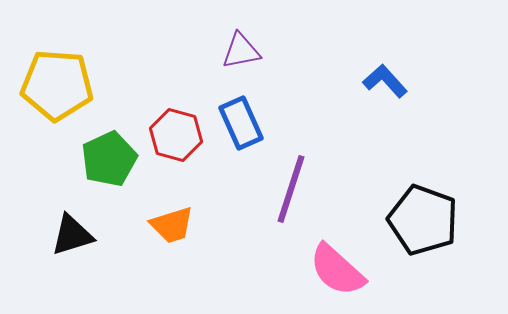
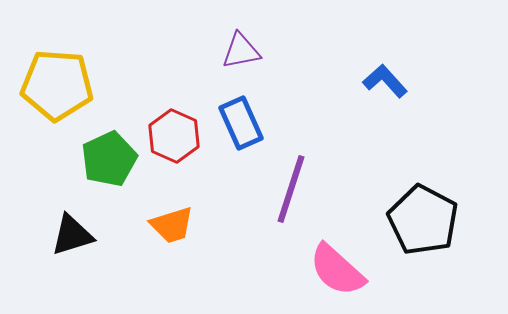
red hexagon: moved 2 px left, 1 px down; rotated 9 degrees clockwise
black pentagon: rotated 8 degrees clockwise
